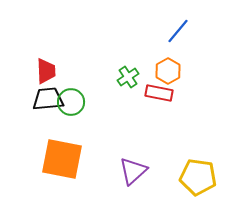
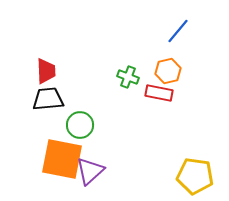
orange hexagon: rotated 15 degrees clockwise
green cross: rotated 35 degrees counterclockwise
green circle: moved 9 px right, 23 px down
purple triangle: moved 43 px left
yellow pentagon: moved 3 px left, 1 px up
